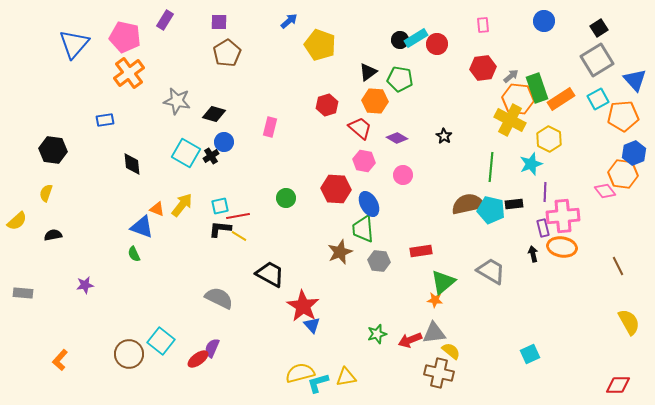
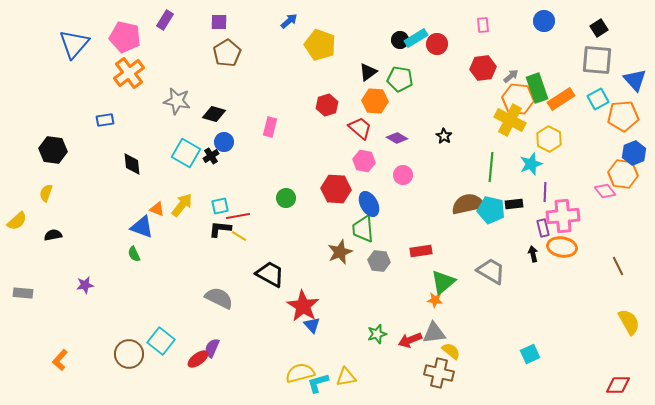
gray square at (597, 60): rotated 36 degrees clockwise
